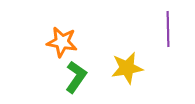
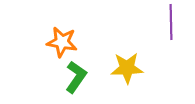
purple line: moved 3 px right, 7 px up
yellow star: rotated 8 degrees clockwise
